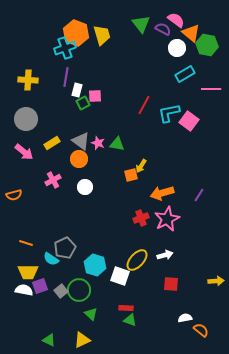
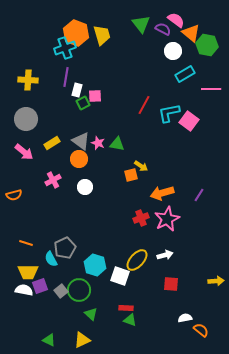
white circle at (177, 48): moved 4 px left, 3 px down
yellow arrow at (141, 166): rotated 88 degrees counterclockwise
cyan semicircle at (51, 259): rotated 28 degrees clockwise
